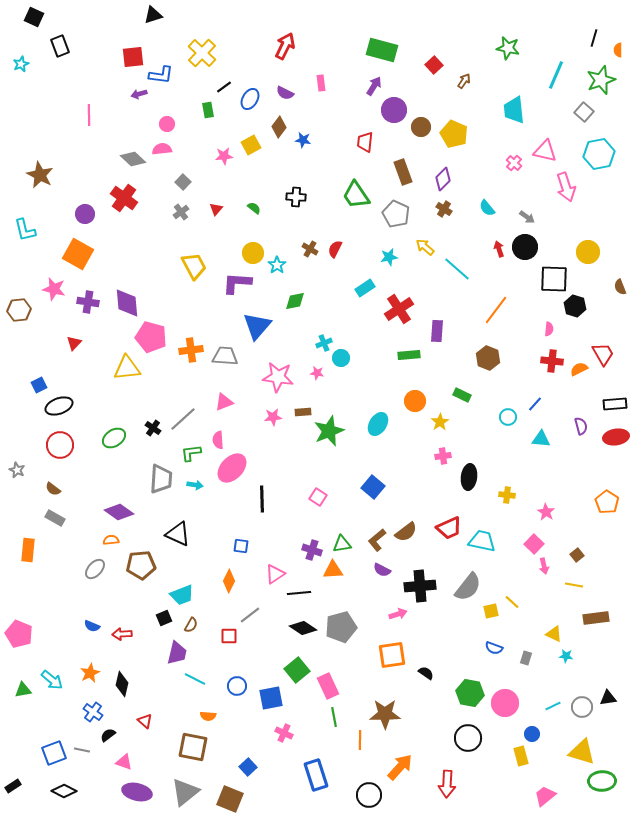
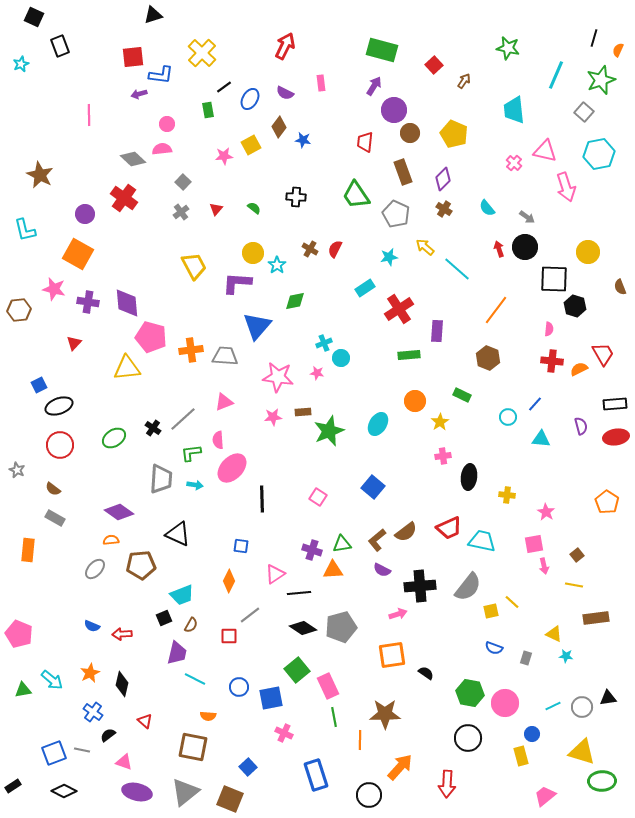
orange semicircle at (618, 50): rotated 24 degrees clockwise
brown circle at (421, 127): moved 11 px left, 6 px down
pink square at (534, 544): rotated 36 degrees clockwise
blue circle at (237, 686): moved 2 px right, 1 px down
